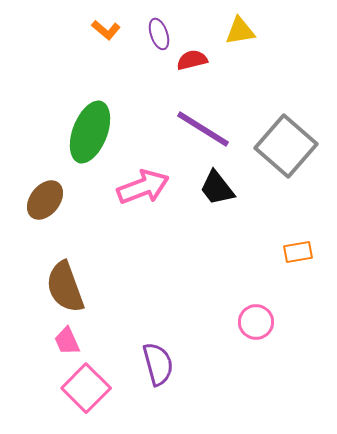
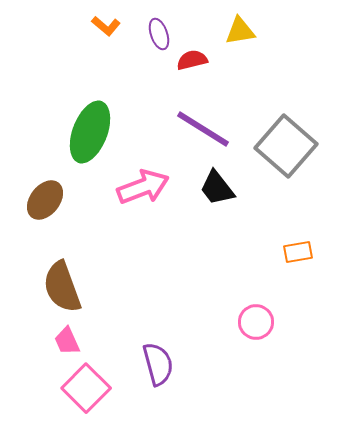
orange L-shape: moved 4 px up
brown semicircle: moved 3 px left
